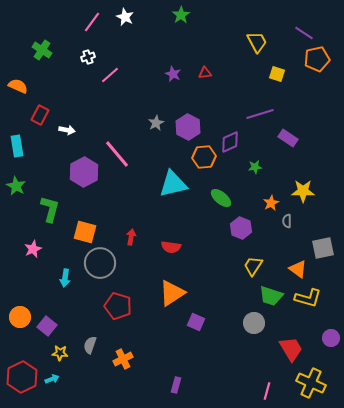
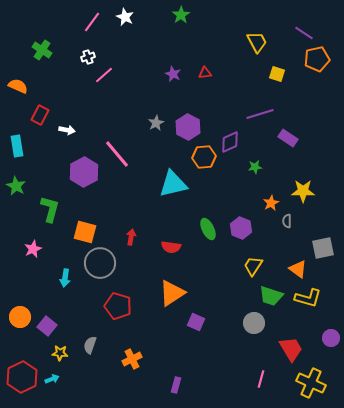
pink line at (110, 75): moved 6 px left
green ellipse at (221, 198): moved 13 px left, 31 px down; rotated 25 degrees clockwise
orange cross at (123, 359): moved 9 px right
pink line at (267, 391): moved 6 px left, 12 px up
